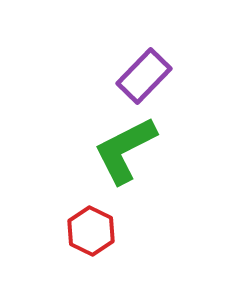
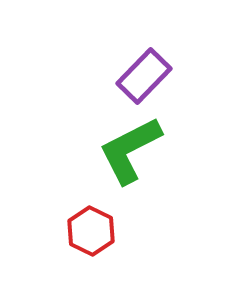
green L-shape: moved 5 px right
